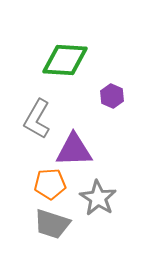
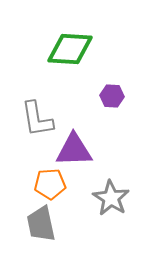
green diamond: moved 5 px right, 11 px up
purple hexagon: rotated 20 degrees counterclockwise
gray L-shape: rotated 39 degrees counterclockwise
gray star: moved 13 px right
gray trapezoid: moved 11 px left; rotated 60 degrees clockwise
